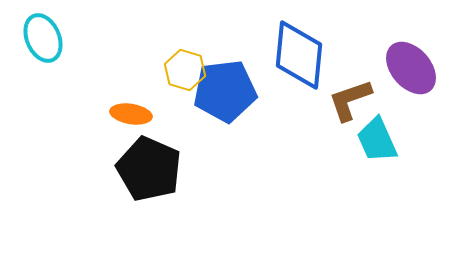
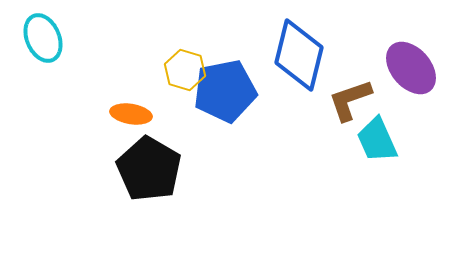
blue diamond: rotated 8 degrees clockwise
blue pentagon: rotated 4 degrees counterclockwise
black pentagon: rotated 6 degrees clockwise
